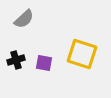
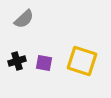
yellow square: moved 7 px down
black cross: moved 1 px right, 1 px down
